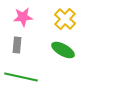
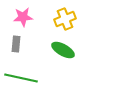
yellow cross: rotated 25 degrees clockwise
gray rectangle: moved 1 px left, 1 px up
green line: moved 1 px down
